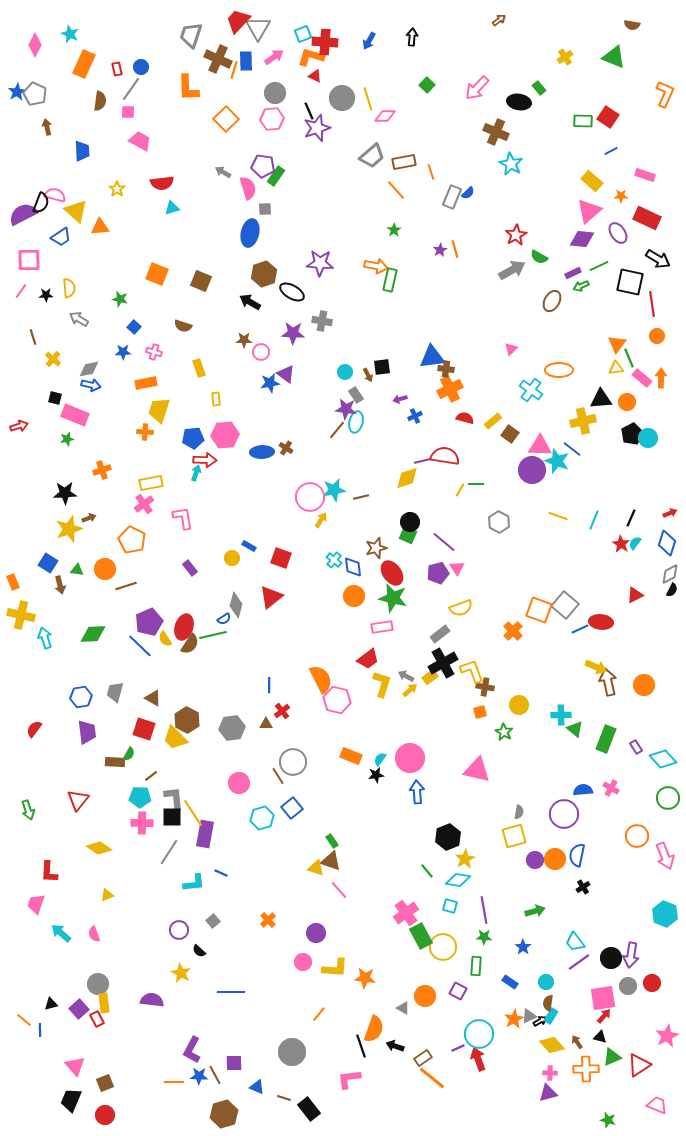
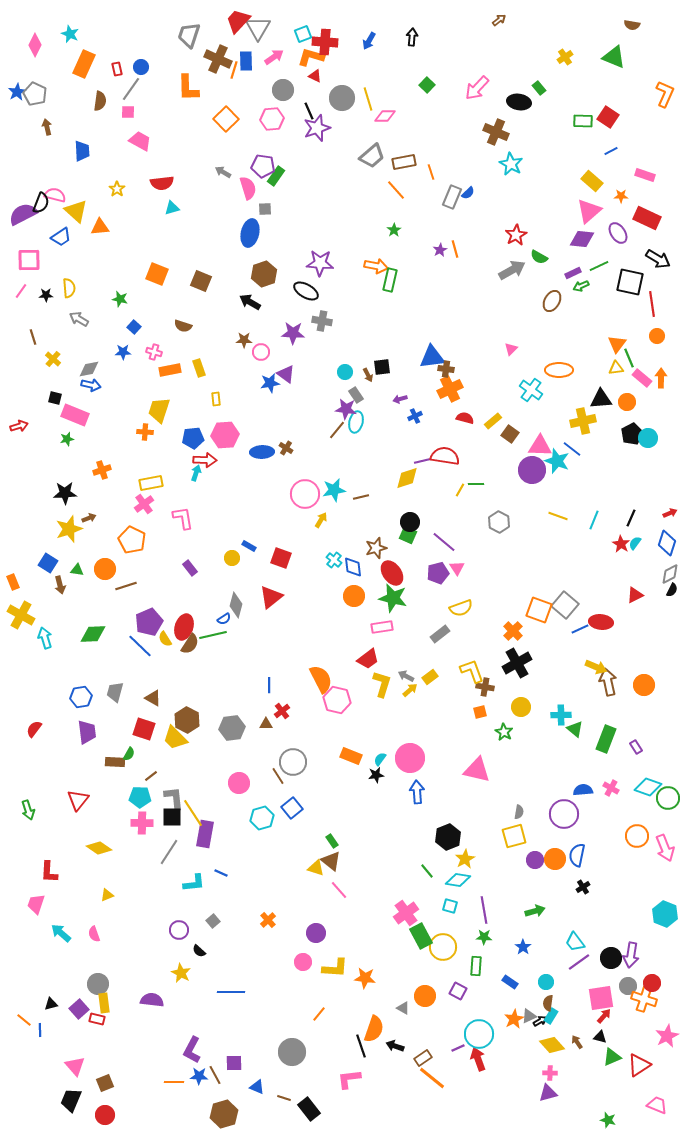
gray trapezoid at (191, 35): moved 2 px left
gray circle at (275, 93): moved 8 px right, 3 px up
black ellipse at (292, 292): moved 14 px right, 1 px up
orange rectangle at (146, 383): moved 24 px right, 13 px up
pink circle at (310, 497): moved 5 px left, 3 px up
yellow cross at (21, 615): rotated 16 degrees clockwise
black cross at (443, 663): moved 74 px right
yellow circle at (519, 705): moved 2 px right, 2 px down
cyan diamond at (663, 759): moved 15 px left, 28 px down; rotated 28 degrees counterclockwise
pink arrow at (665, 856): moved 8 px up
brown triangle at (331, 861): rotated 20 degrees clockwise
pink square at (603, 998): moved 2 px left
red rectangle at (97, 1019): rotated 49 degrees counterclockwise
orange cross at (586, 1069): moved 58 px right, 70 px up; rotated 20 degrees clockwise
